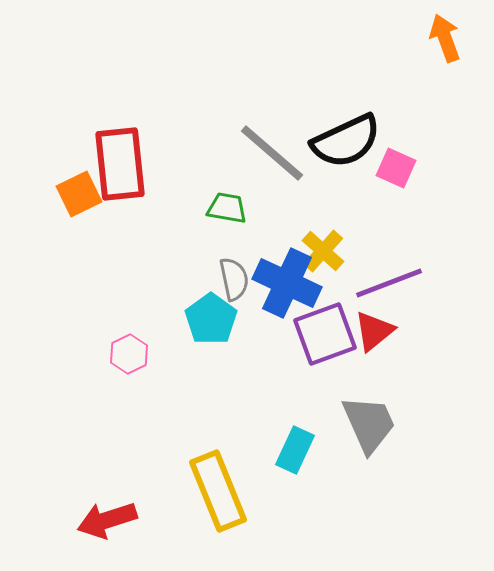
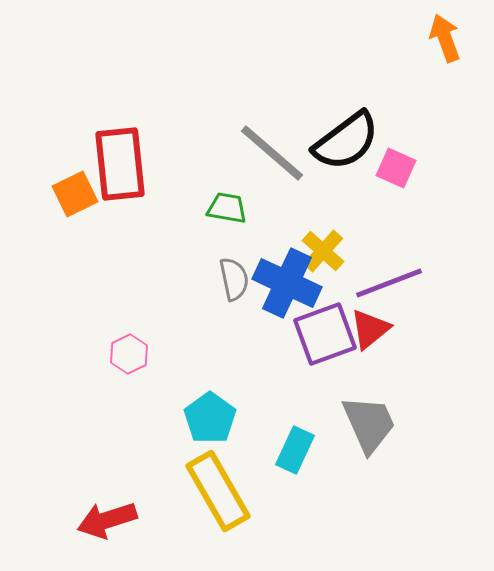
black semicircle: rotated 12 degrees counterclockwise
orange square: moved 4 px left
cyan pentagon: moved 1 px left, 99 px down
red triangle: moved 4 px left, 2 px up
yellow rectangle: rotated 8 degrees counterclockwise
